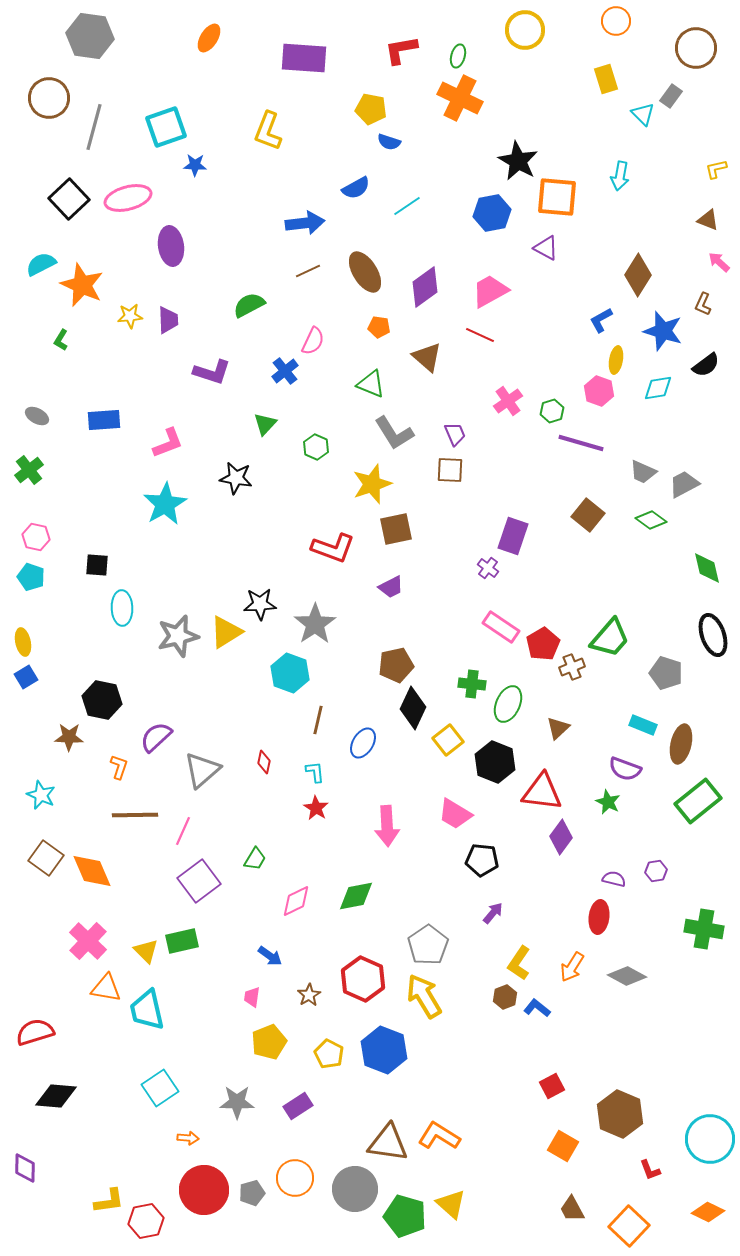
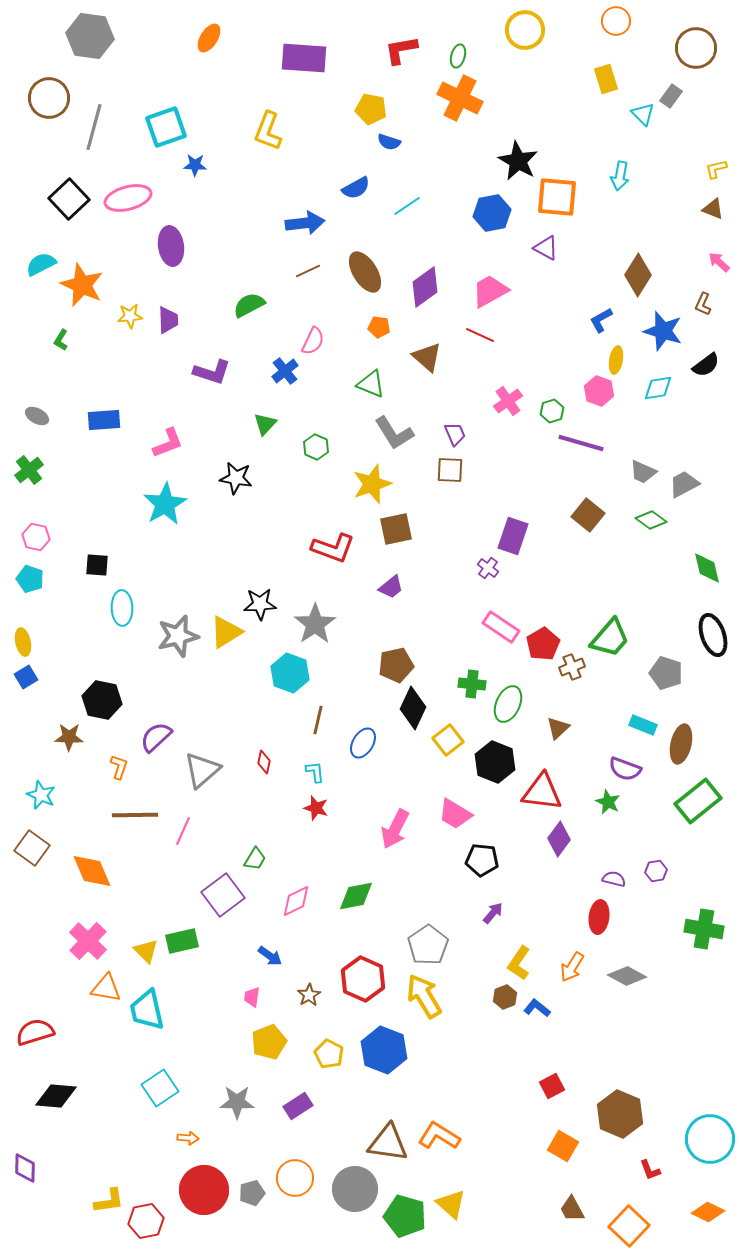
brown triangle at (708, 220): moved 5 px right, 11 px up
cyan pentagon at (31, 577): moved 1 px left, 2 px down
purple trapezoid at (391, 587): rotated 12 degrees counterclockwise
red star at (316, 808): rotated 15 degrees counterclockwise
pink arrow at (387, 826): moved 8 px right, 3 px down; rotated 30 degrees clockwise
purple diamond at (561, 837): moved 2 px left, 2 px down
brown square at (46, 858): moved 14 px left, 10 px up
purple square at (199, 881): moved 24 px right, 14 px down
